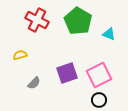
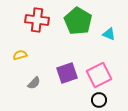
red cross: rotated 20 degrees counterclockwise
